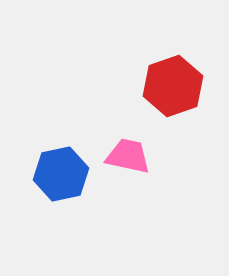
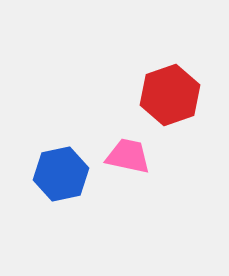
red hexagon: moved 3 px left, 9 px down
